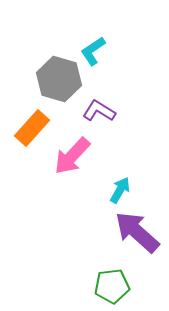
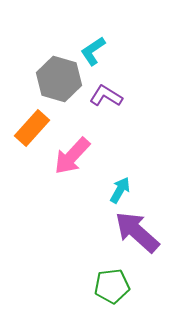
purple L-shape: moved 7 px right, 15 px up
